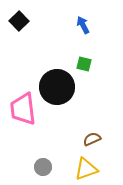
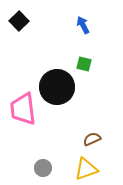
gray circle: moved 1 px down
